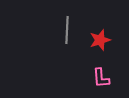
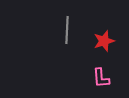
red star: moved 4 px right, 1 px down
